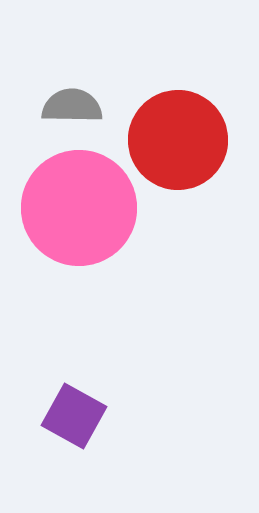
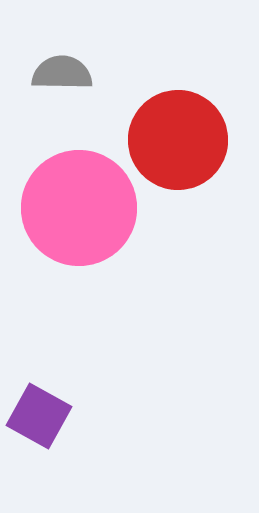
gray semicircle: moved 10 px left, 33 px up
purple square: moved 35 px left
